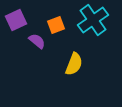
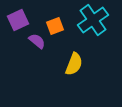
purple square: moved 2 px right
orange square: moved 1 px left, 1 px down
